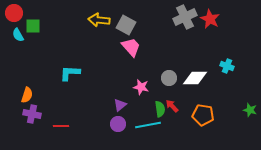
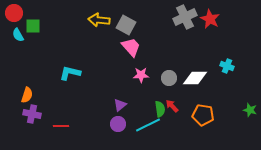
cyan L-shape: rotated 10 degrees clockwise
pink star: moved 12 px up; rotated 14 degrees counterclockwise
cyan line: rotated 15 degrees counterclockwise
